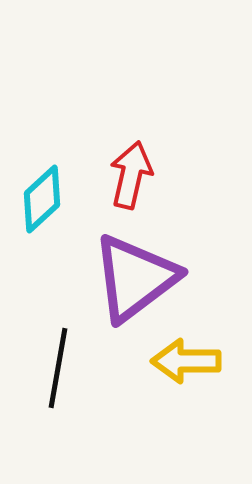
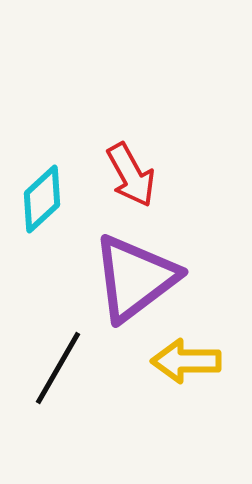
red arrow: rotated 138 degrees clockwise
black line: rotated 20 degrees clockwise
